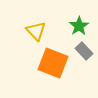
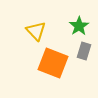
gray rectangle: rotated 60 degrees clockwise
